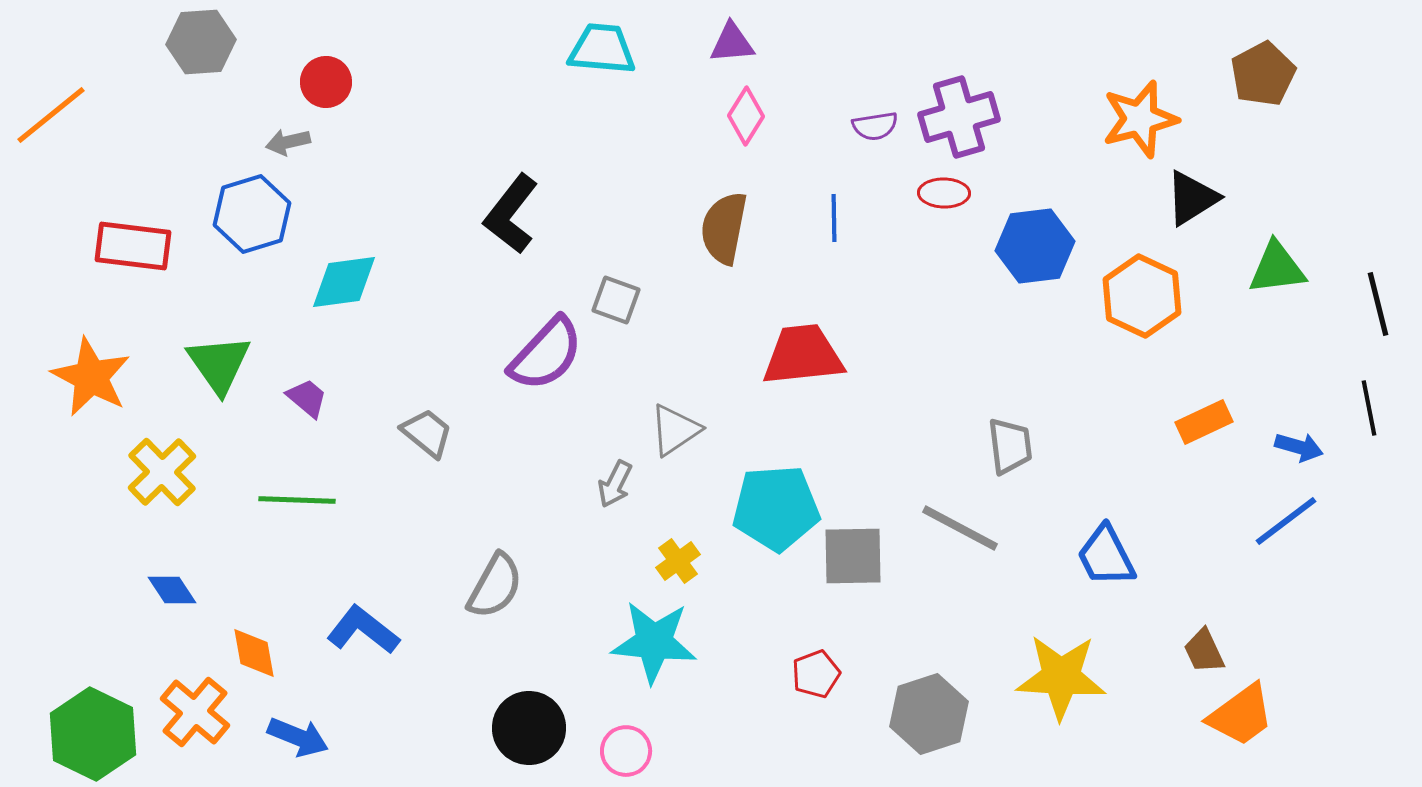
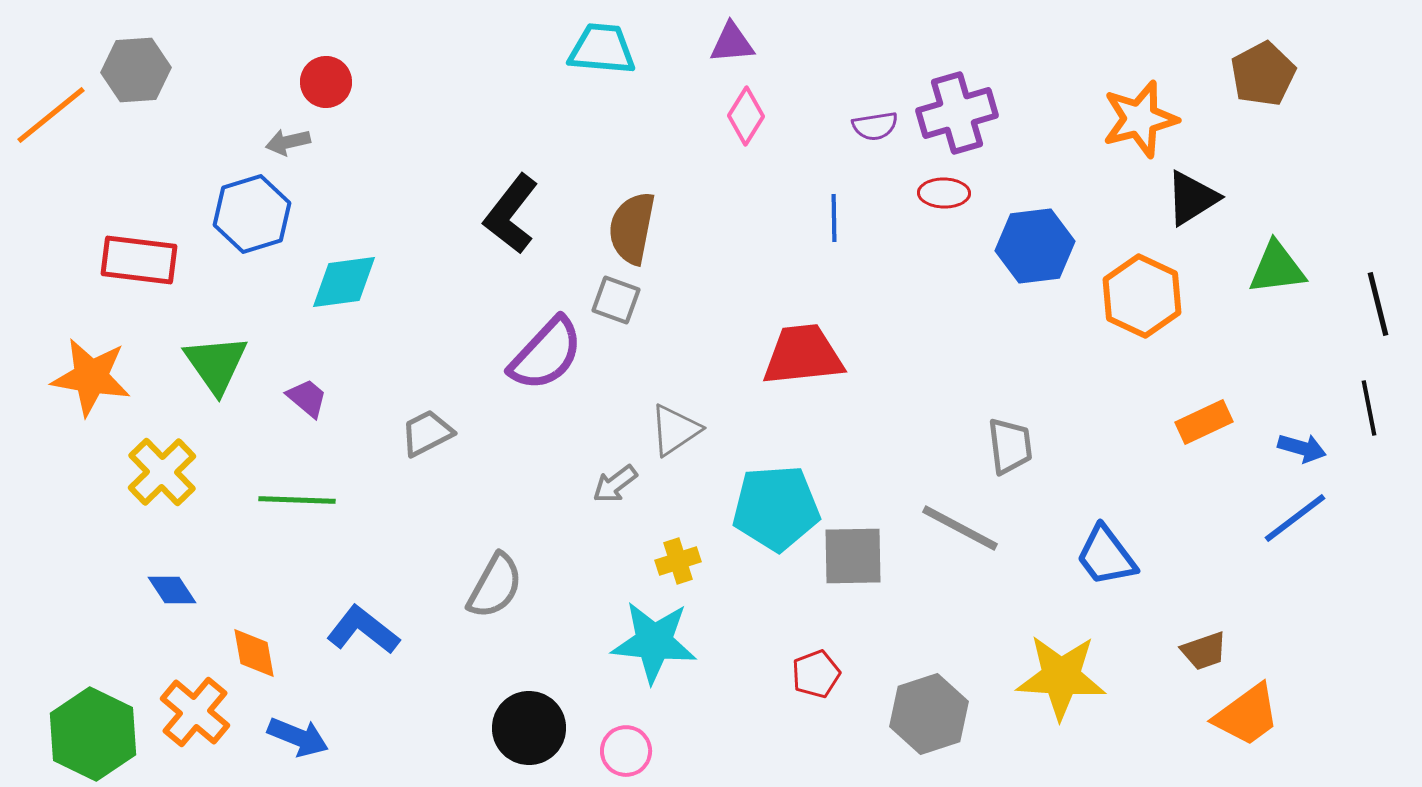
gray hexagon at (201, 42): moved 65 px left, 28 px down
purple cross at (959, 117): moved 2 px left, 4 px up
brown semicircle at (724, 228): moved 92 px left
red rectangle at (133, 246): moved 6 px right, 14 px down
green triangle at (219, 364): moved 3 px left
orange star at (91, 377): rotated 18 degrees counterclockwise
gray trapezoid at (427, 433): rotated 66 degrees counterclockwise
blue arrow at (1299, 447): moved 3 px right, 1 px down
gray arrow at (615, 484): rotated 27 degrees clockwise
blue line at (1286, 521): moved 9 px right, 3 px up
blue trapezoid at (1106, 556): rotated 10 degrees counterclockwise
yellow cross at (678, 561): rotated 18 degrees clockwise
brown trapezoid at (1204, 651): rotated 84 degrees counterclockwise
orange trapezoid at (1241, 715): moved 6 px right
